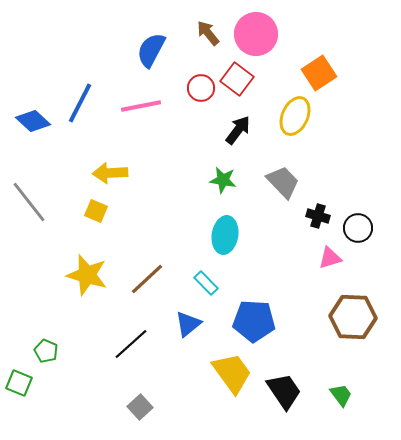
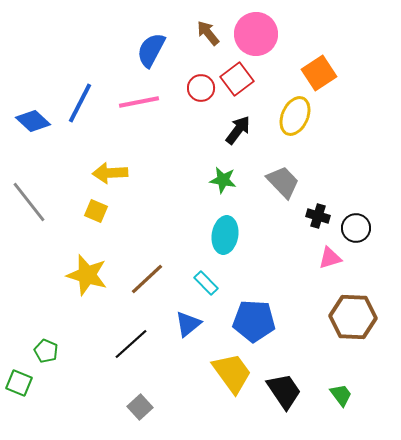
red square: rotated 16 degrees clockwise
pink line: moved 2 px left, 4 px up
black circle: moved 2 px left
